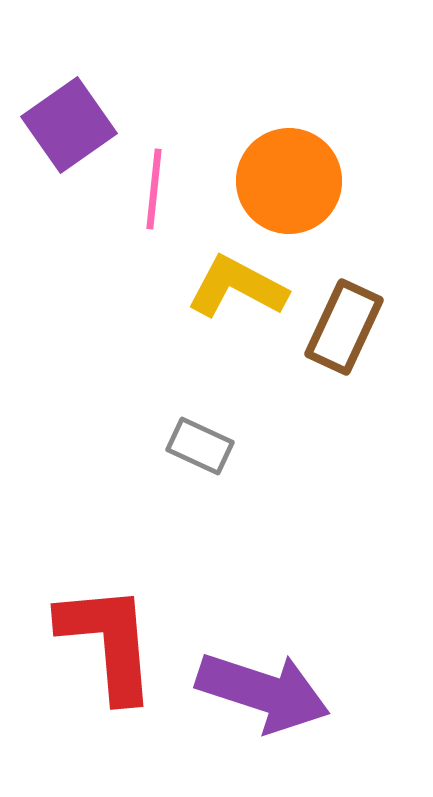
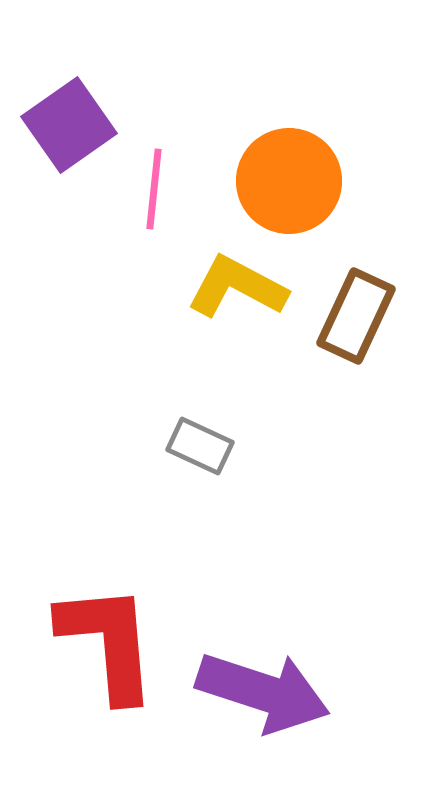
brown rectangle: moved 12 px right, 11 px up
